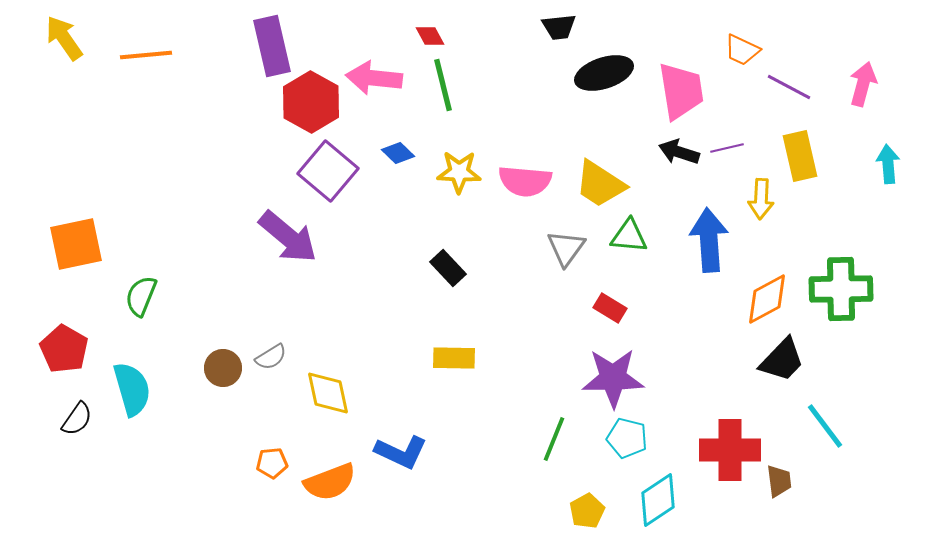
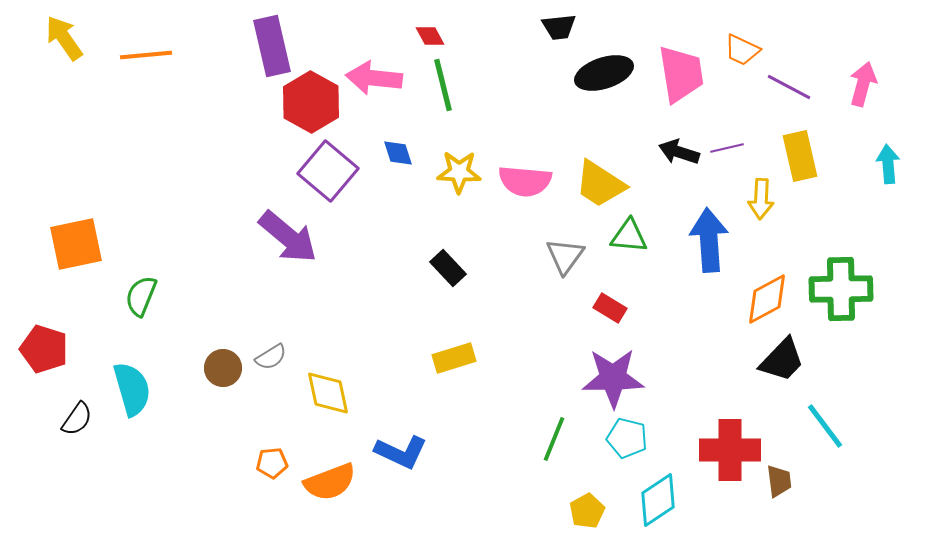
pink trapezoid at (681, 91): moved 17 px up
blue diamond at (398, 153): rotated 28 degrees clockwise
gray triangle at (566, 248): moved 1 px left, 8 px down
red pentagon at (64, 349): moved 20 px left; rotated 12 degrees counterclockwise
yellow rectangle at (454, 358): rotated 18 degrees counterclockwise
